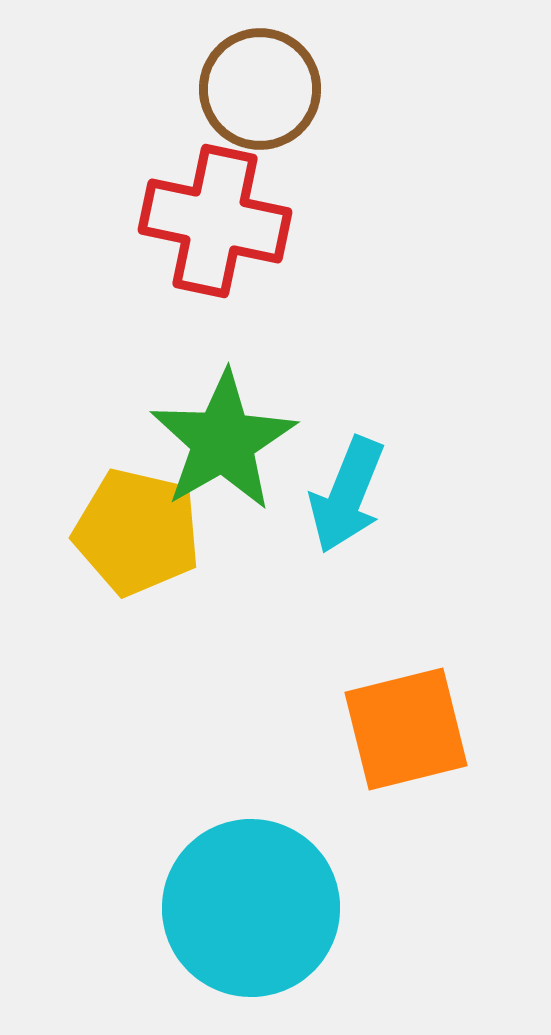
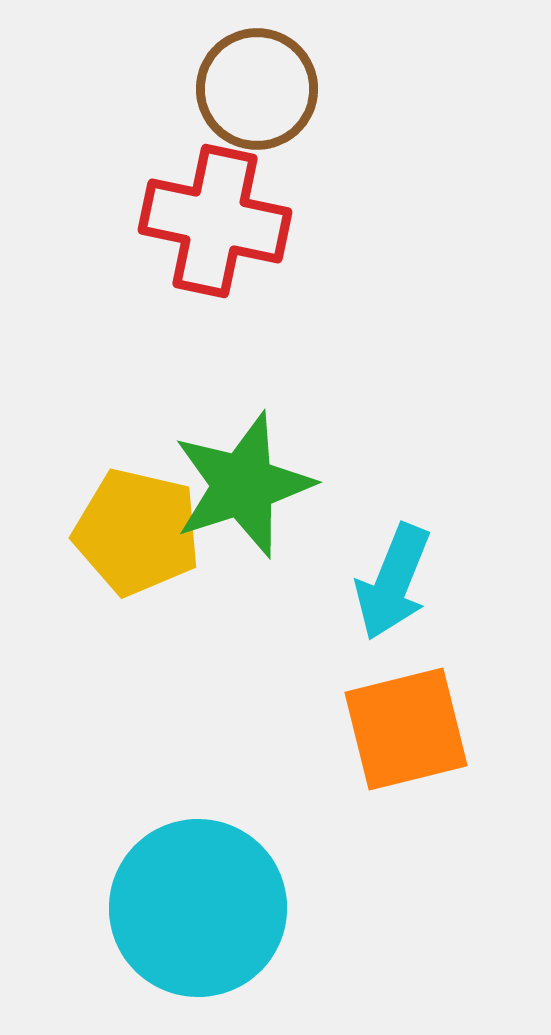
brown circle: moved 3 px left
green star: moved 20 px right, 44 px down; rotated 12 degrees clockwise
cyan arrow: moved 46 px right, 87 px down
cyan circle: moved 53 px left
